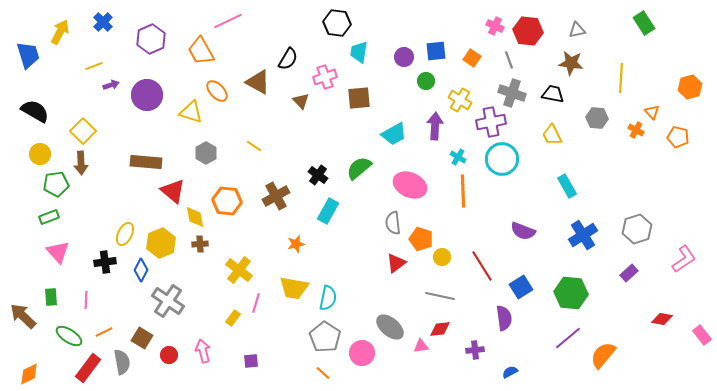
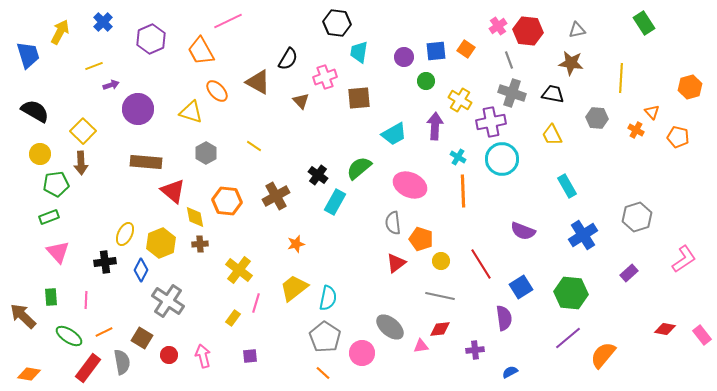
pink cross at (495, 26): moved 3 px right; rotated 30 degrees clockwise
orange square at (472, 58): moved 6 px left, 9 px up
purple circle at (147, 95): moved 9 px left, 14 px down
cyan rectangle at (328, 211): moved 7 px right, 9 px up
gray hexagon at (637, 229): moved 12 px up
yellow circle at (442, 257): moved 1 px left, 4 px down
red line at (482, 266): moved 1 px left, 2 px up
yellow trapezoid at (294, 288): rotated 132 degrees clockwise
red diamond at (662, 319): moved 3 px right, 10 px down
pink arrow at (203, 351): moved 5 px down
purple square at (251, 361): moved 1 px left, 5 px up
orange diamond at (29, 374): rotated 35 degrees clockwise
